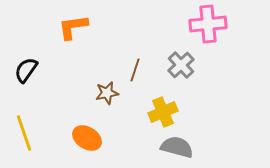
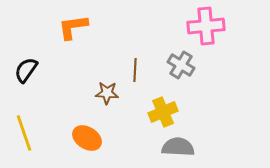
pink cross: moved 2 px left, 2 px down
gray cross: rotated 16 degrees counterclockwise
brown line: rotated 15 degrees counterclockwise
brown star: rotated 15 degrees clockwise
gray semicircle: moved 1 px right; rotated 12 degrees counterclockwise
